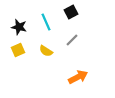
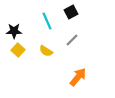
cyan line: moved 1 px right, 1 px up
black star: moved 5 px left, 4 px down; rotated 14 degrees counterclockwise
yellow square: rotated 24 degrees counterclockwise
orange arrow: rotated 24 degrees counterclockwise
